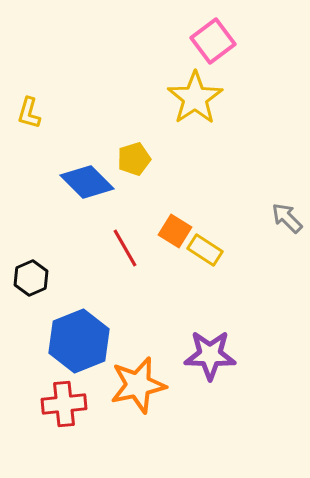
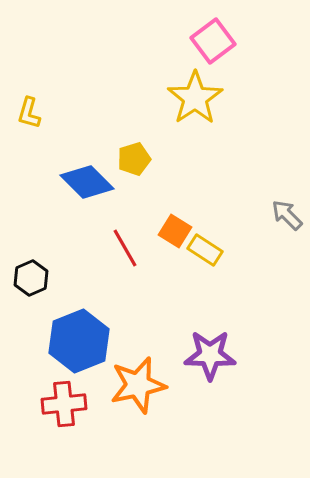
gray arrow: moved 3 px up
